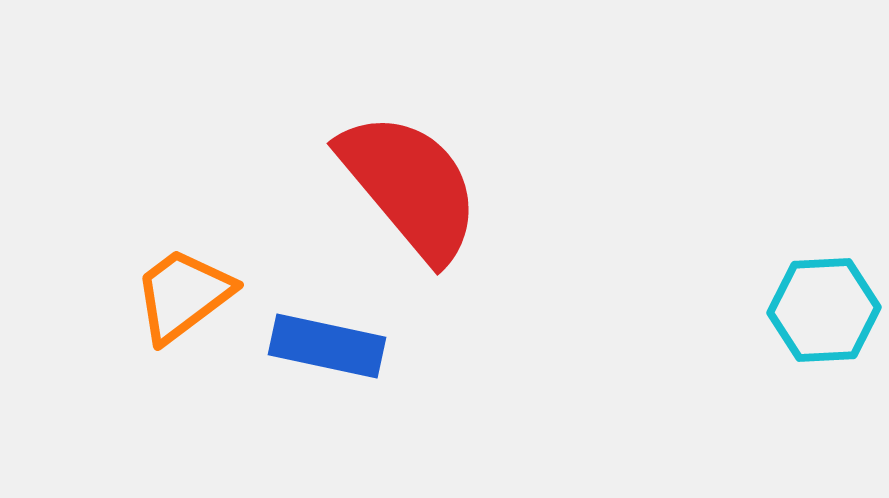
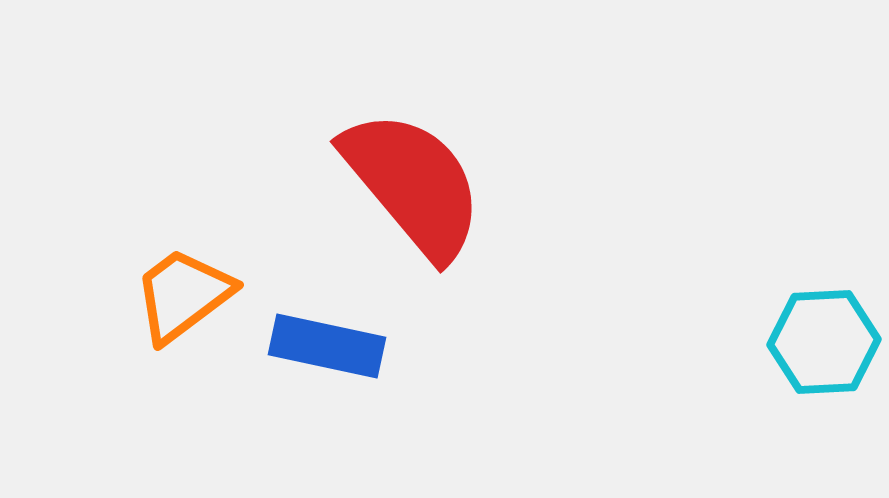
red semicircle: moved 3 px right, 2 px up
cyan hexagon: moved 32 px down
